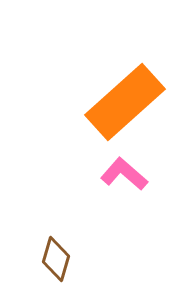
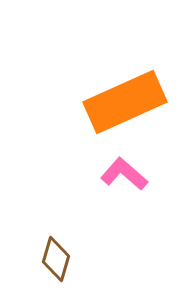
orange rectangle: rotated 18 degrees clockwise
